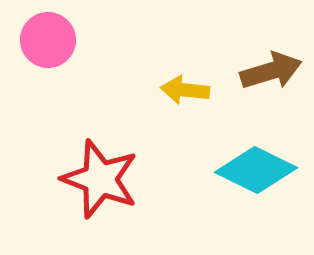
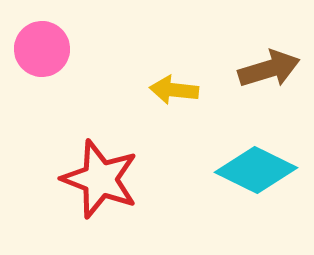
pink circle: moved 6 px left, 9 px down
brown arrow: moved 2 px left, 2 px up
yellow arrow: moved 11 px left
